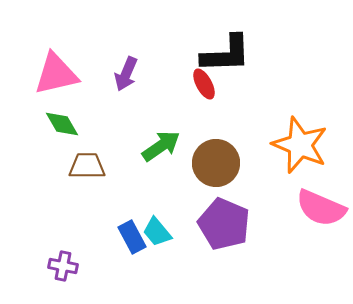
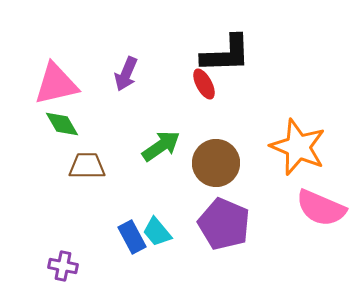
pink triangle: moved 10 px down
orange star: moved 2 px left, 2 px down
